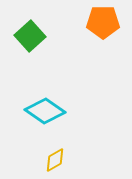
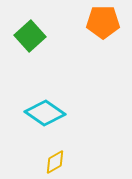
cyan diamond: moved 2 px down
yellow diamond: moved 2 px down
